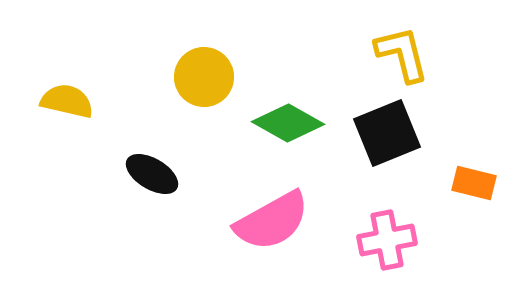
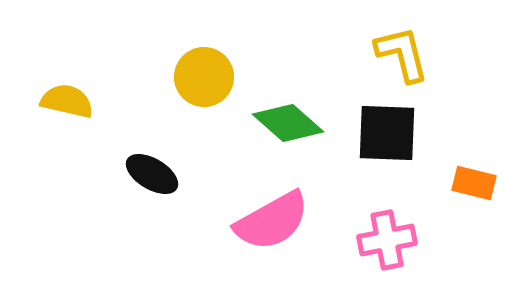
green diamond: rotated 12 degrees clockwise
black square: rotated 24 degrees clockwise
